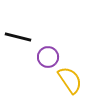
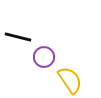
purple circle: moved 4 px left
